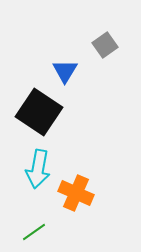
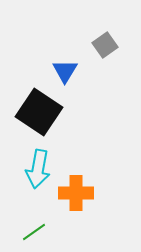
orange cross: rotated 24 degrees counterclockwise
